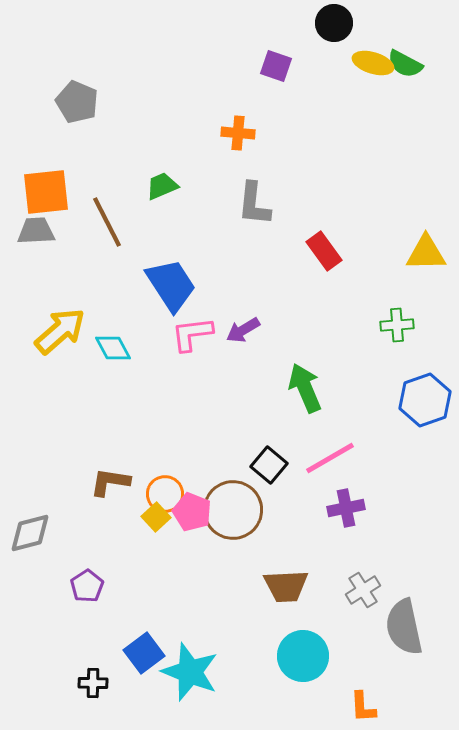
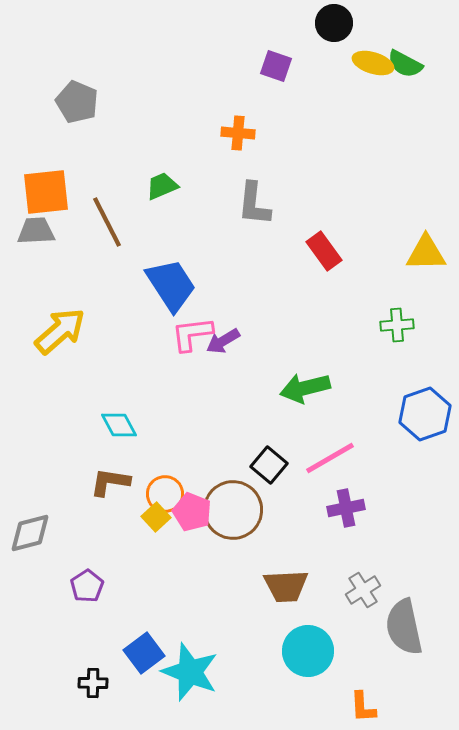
purple arrow: moved 20 px left, 11 px down
cyan diamond: moved 6 px right, 77 px down
green arrow: rotated 81 degrees counterclockwise
blue hexagon: moved 14 px down
cyan circle: moved 5 px right, 5 px up
